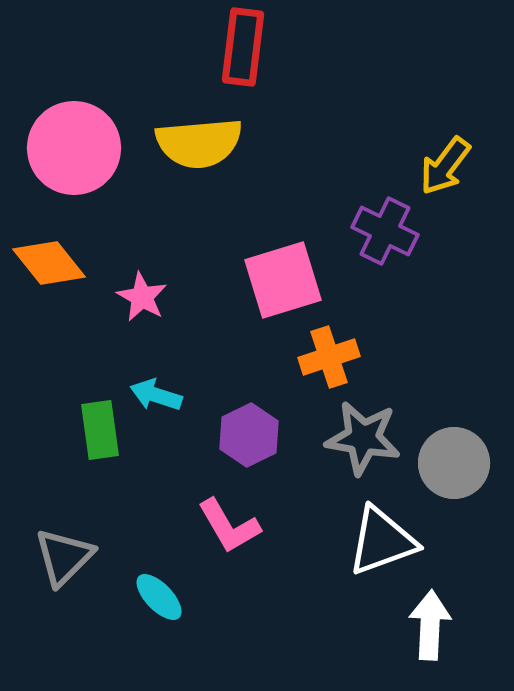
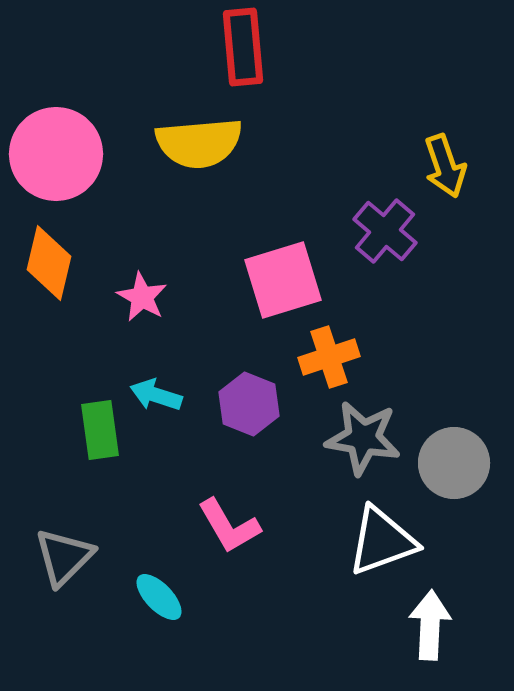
red rectangle: rotated 12 degrees counterclockwise
pink circle: moved 18 px left, 6 px down
yellow arrow: rotated 56 degrees counterclockwise
purple cross: rotated 14 degrees clockwise
orange diamond: rotated 52 degrees clockwise
purple hexagon: moved 31 px up; rotated 12 degrees counterclockwise
